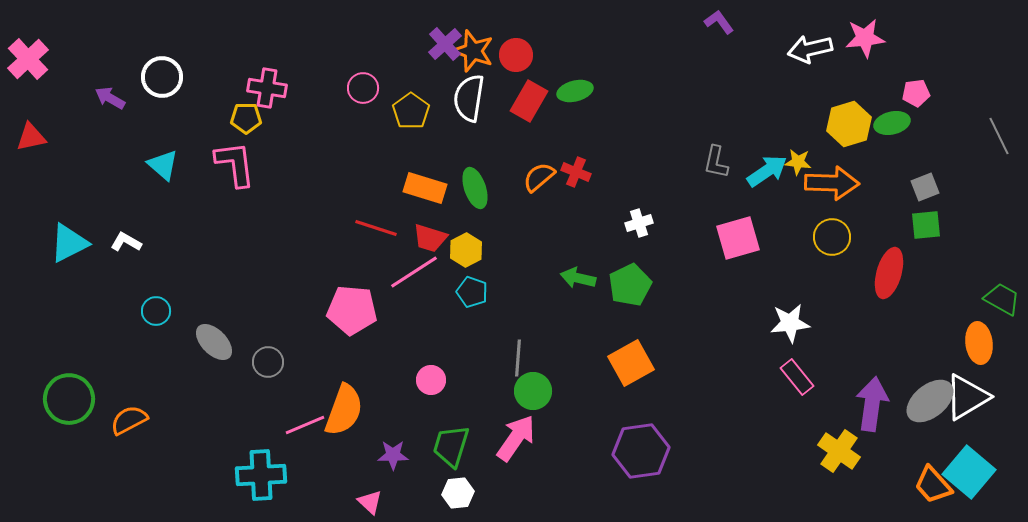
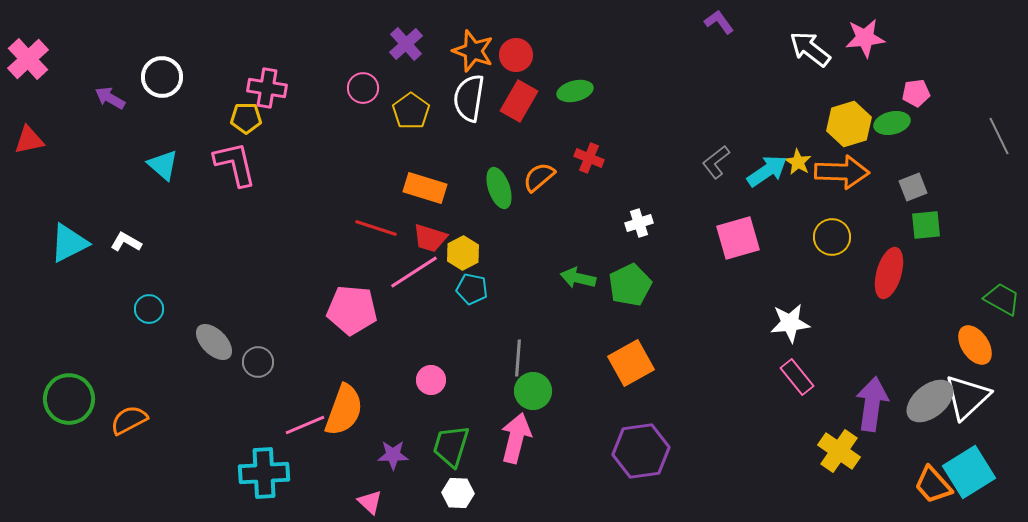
purple cross at (445, 44): moved 39 px left
white arrow at (810, 49): rotated 51 degrees clockwise
red rectangle at (529, 101): moved 10 px left
red triangle at (31, 137): moved 2 px left, 3 px down
gray L-shape at (716, 162): rotated 40 degrees clockwise
yellow star at (798, 162): rotated 24 degrees clockwise
pink L-shape at (235, 164): rotated 6 degrees counterclockwise
red cross at (576, 172): moved 13 px right, 14 px up
orange arrow at (832, 183): moved 10 px right, 11 px up
gray square at (925, 187): moved 12 px left
green ellipse at (475, 188): moved 24 px right
yellow hexagon at (466, 250): moved 3 px left, 3 px down
cyan pentagon at (472, 292): moved 3 px up; rotated 8 degrees counterclockwise
cyan circle at (156, 311): moved 7 px left, 2 px up
orange ellipse at (979, 343): moved 4 px left, 2 px down; rotated 27 degrees counterclockwise
gray circle at (268, 362): moved 10 px left
white triangle at (967, 397): rotated 12 degrees counterclockwise
pink arrow at (516, 438): rotated 21 degrees counterclockwise
cyan square at (969, 472): rotated 18 degrees clockwise
cyan cross at (261, 475): moved 3 px right, 2 px up
white hexagon at (458, 493): rotated 8 degrees clockwise
